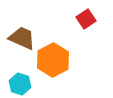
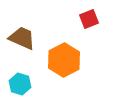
red square: moved 3 px right; rotated 12 degrees clockwise
orange hexagon: moved 11 px right
